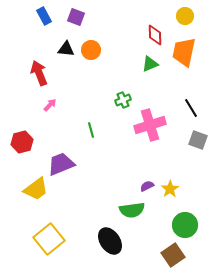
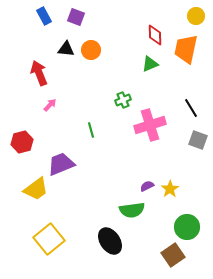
yellow circle: moved 11 px right
orange trapezoid: moved 2 px right, 3 px up
green circle: moved 2 px right, 2 px down
